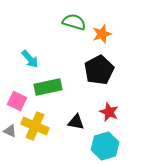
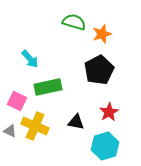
red star: rotated 18 degrees clockwise
